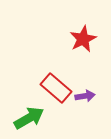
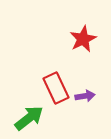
red rectangle: rotated 24 degrees clockwise
green arrow: rotated 8 degrees counterclockwise
